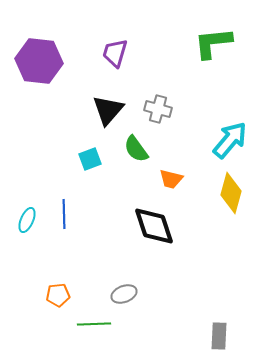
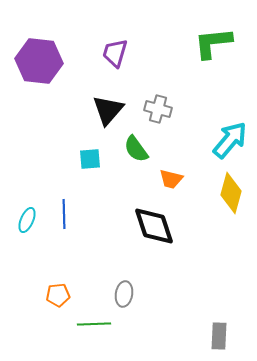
cyan square: rotated 15 degrees clockwise
gray ellipse: rotated 60 degrees counterclockwise
